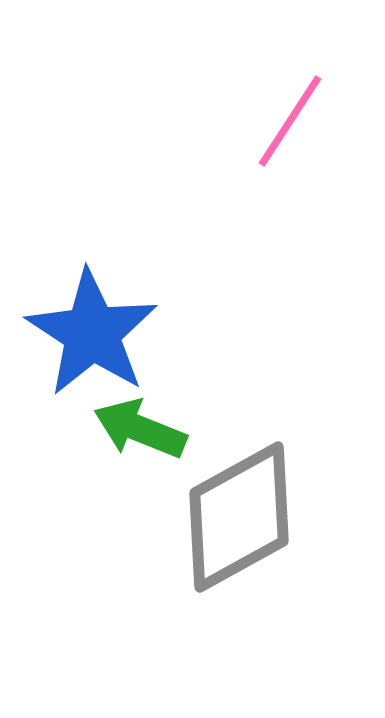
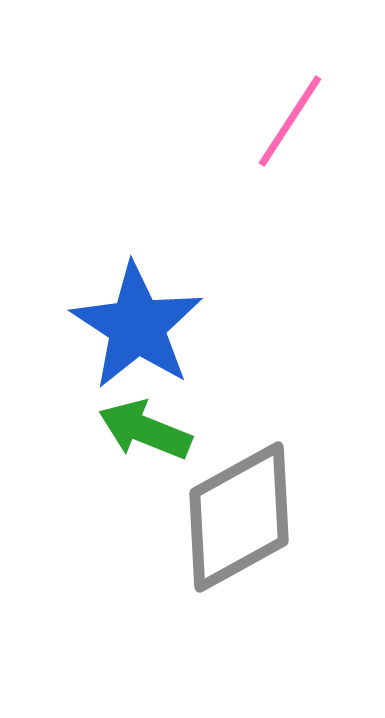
blue star: moved 45 px right, 7 px up
green arrow: moved 5 px right, 1 px down
